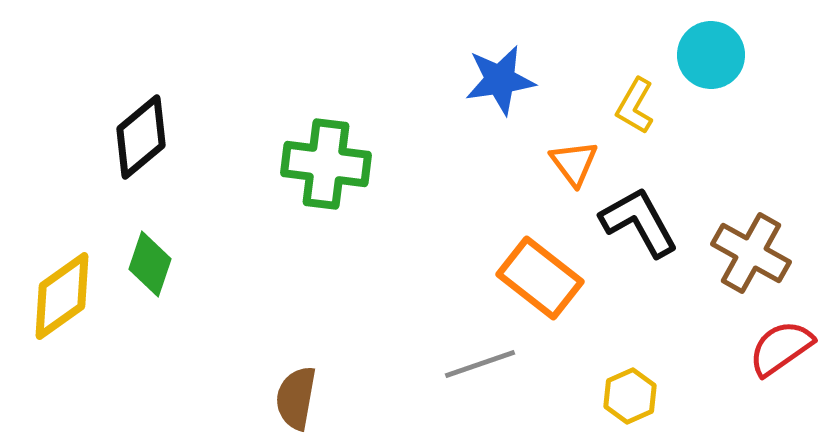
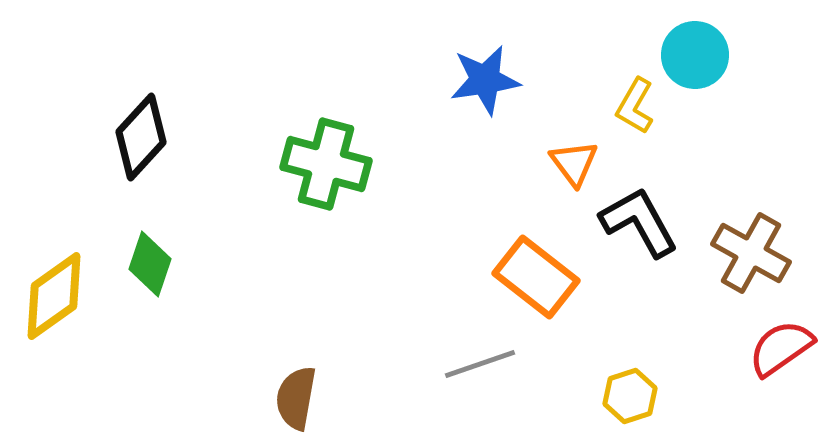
cyan circle: moved 16 px left
blue star: moved 15 px left
black diamond: rotated 8 degrees counterclockwise
green cross: rotated 8 degrees clockwise
orange rectangle: moved 4 px left, 1 px up
yellow diamond: moved 8 px left
yellow hexagon: rotated 6 degrees clockwise
